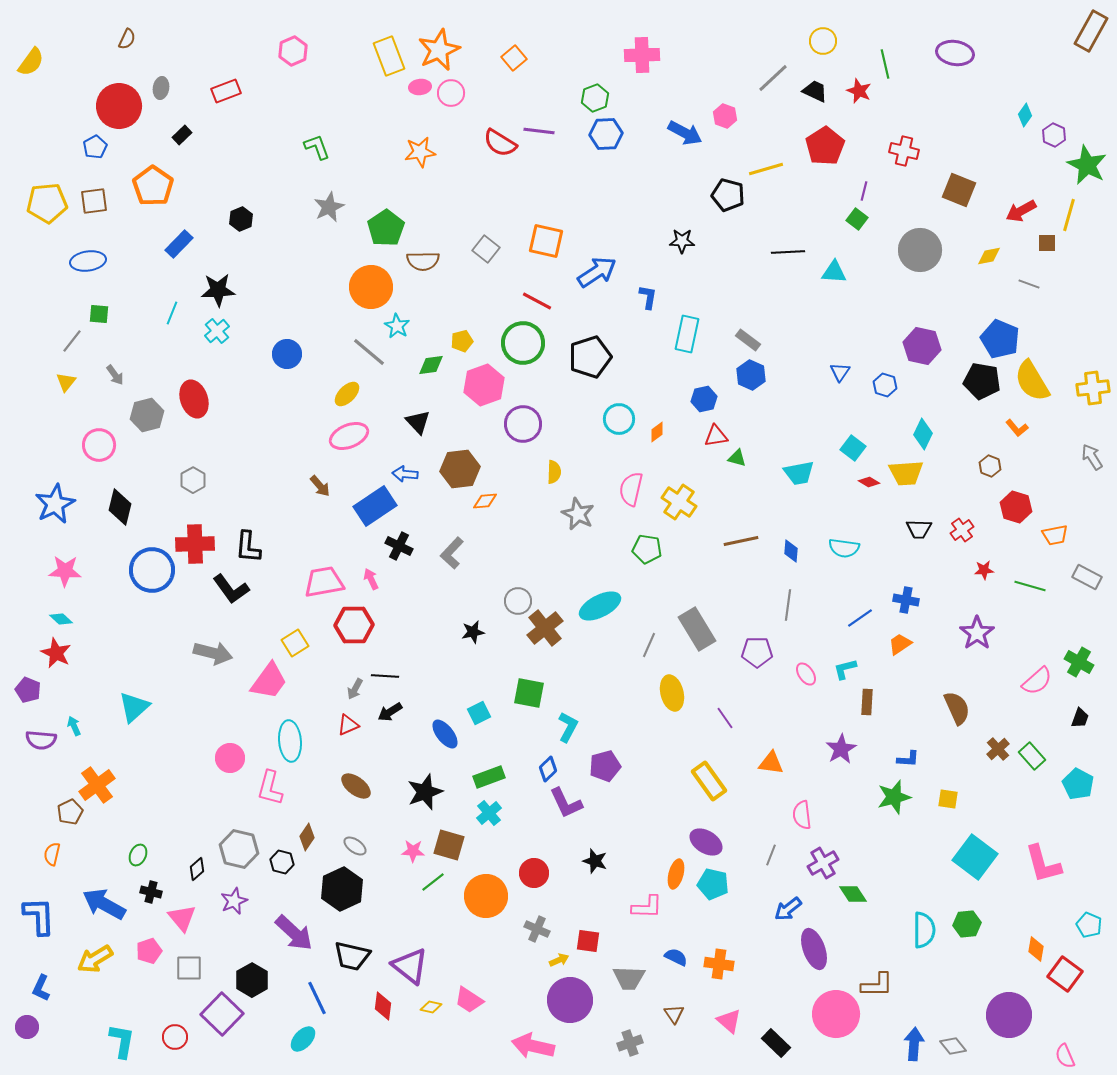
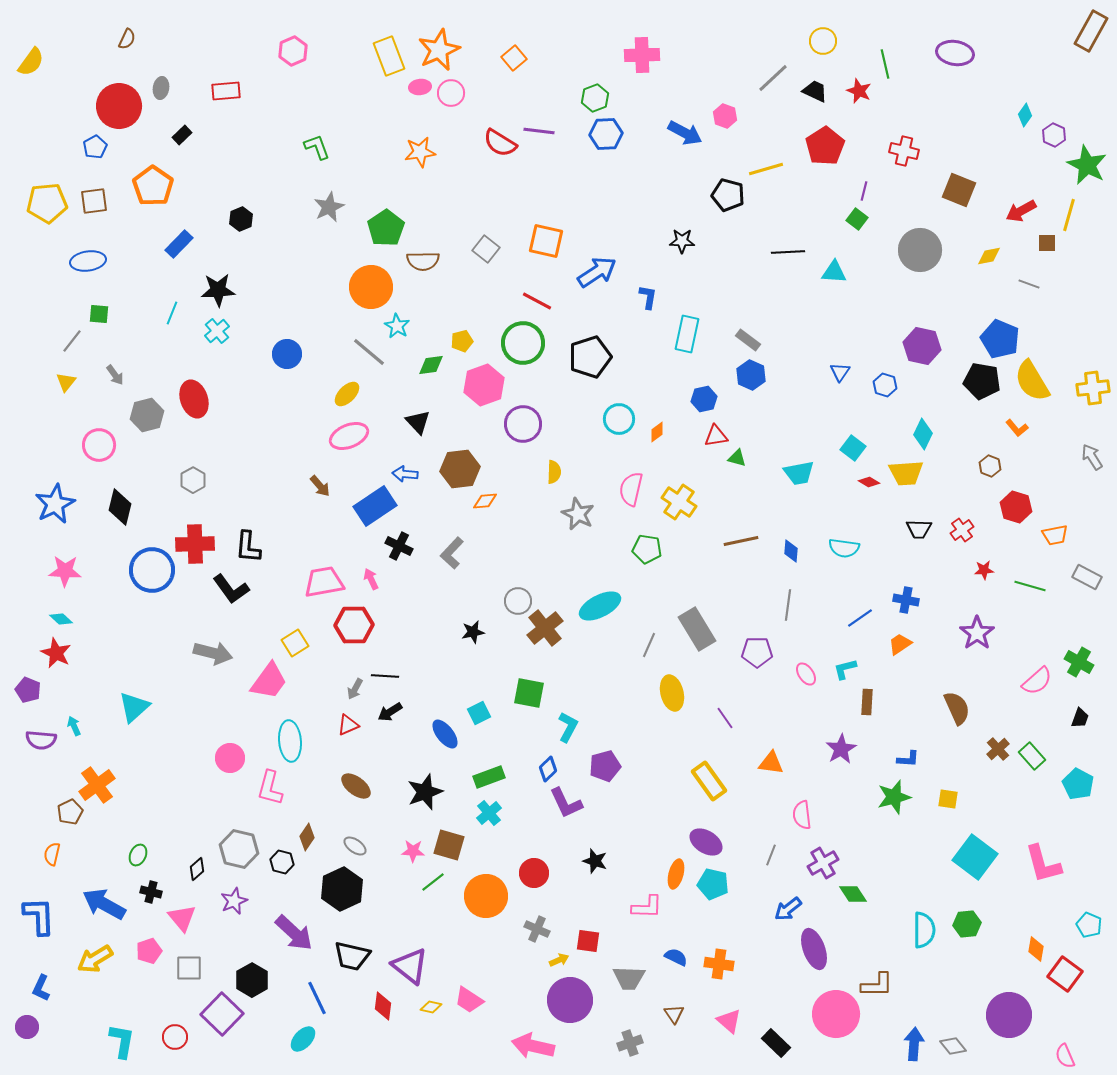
red rectangle at (226, 91): rotated 16 degrees clockwise
